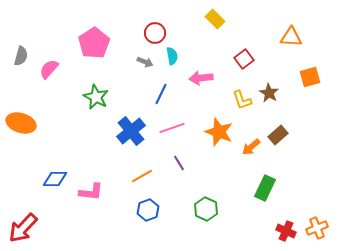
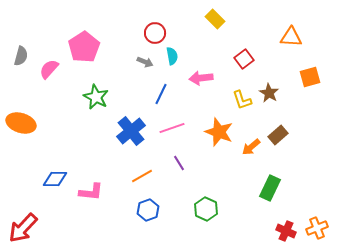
pink pentagon: moved 10 px left, 4 px down
green rectangle: moved 5 px right
